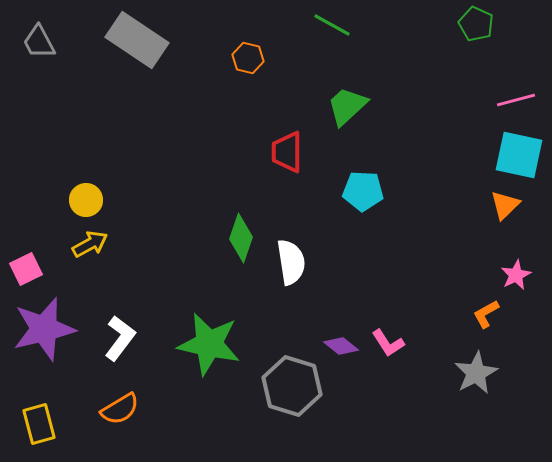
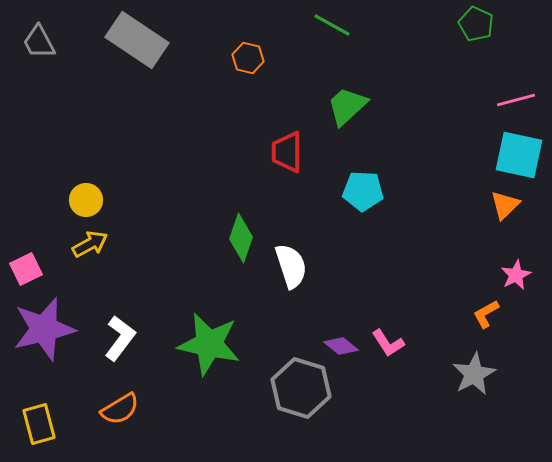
white semicircle: moved 4 px down; rotated 9 degrees counterclockwise
gray star: moved 2 px left, 1 px down
gray hexagon: moved 9 px right, 2 px down
